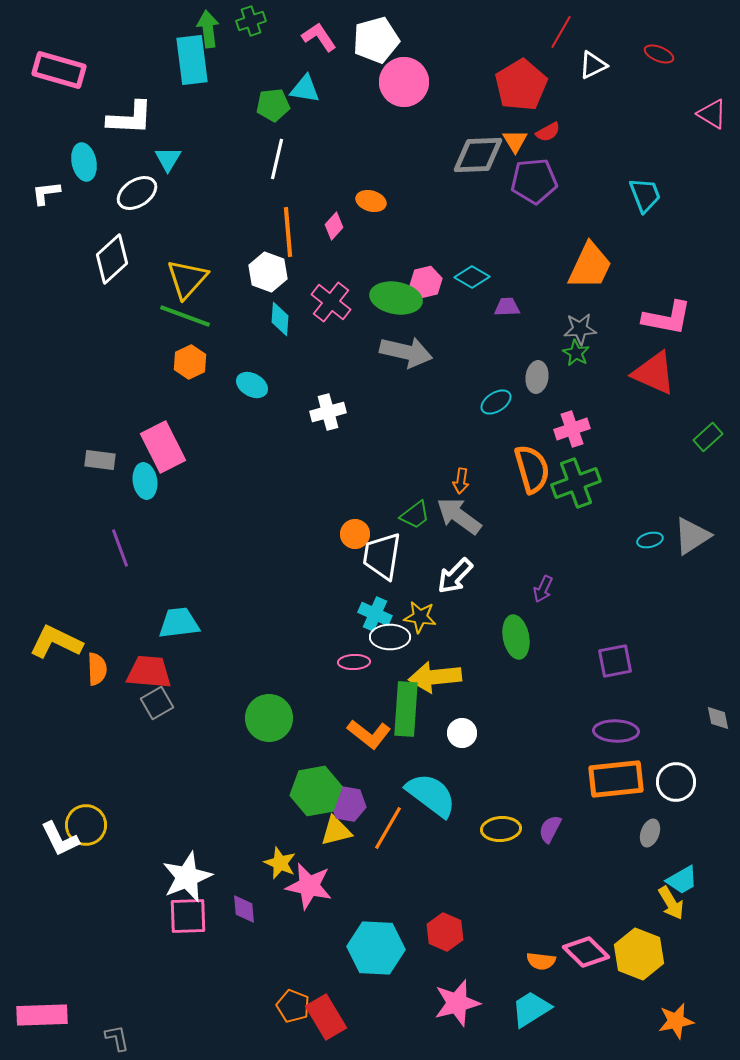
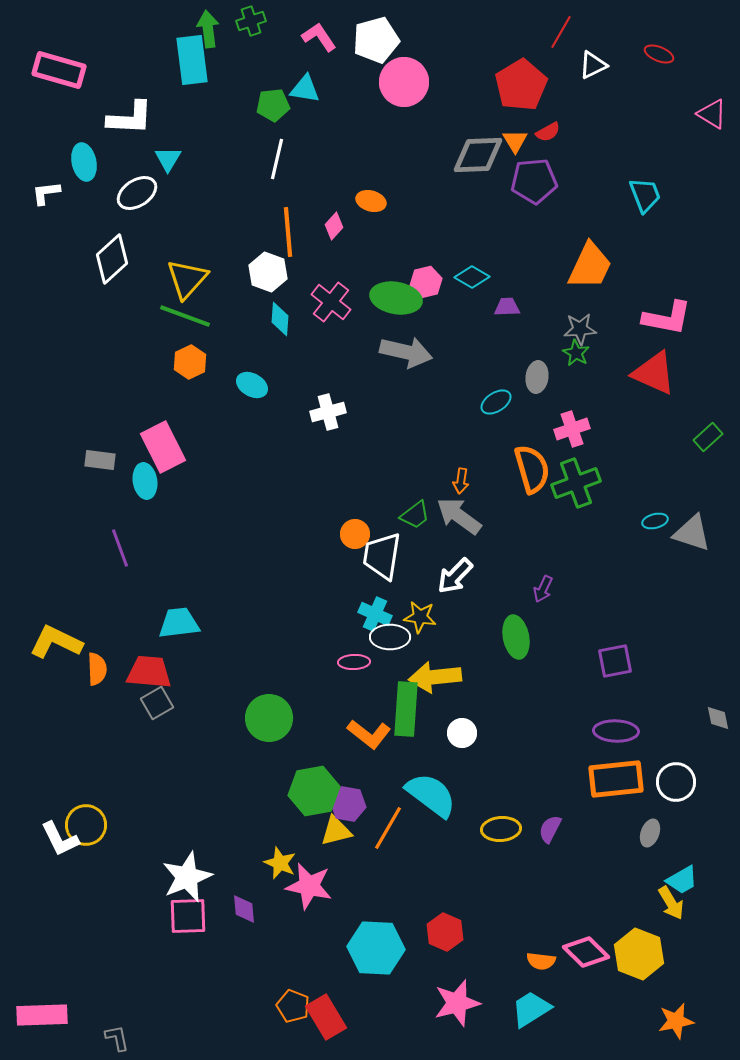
gray triangle at (692, 536): moved 3 px up; rotated 51 degrees clockwise
cyan ellipse at (650, 540): moved 5 px right, 19 px up
green hexagon at (316, 791): moved 2 px left
